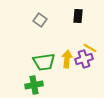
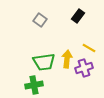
black rectangle: rotated 32 degrees clockwise
yellow line: moved 1 px left
purple cross: moved 9 px down
